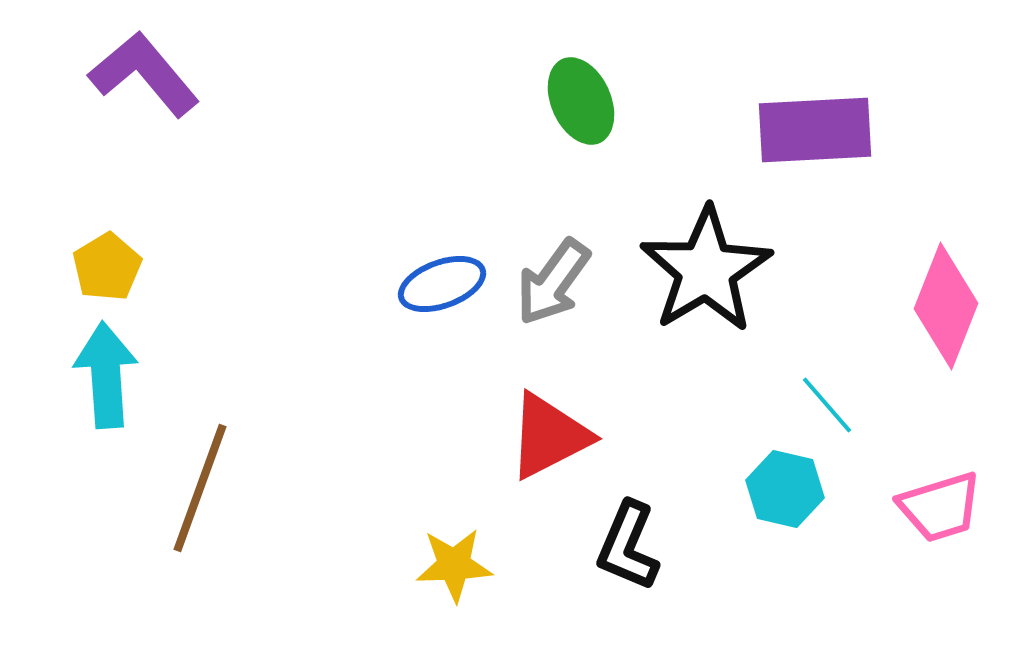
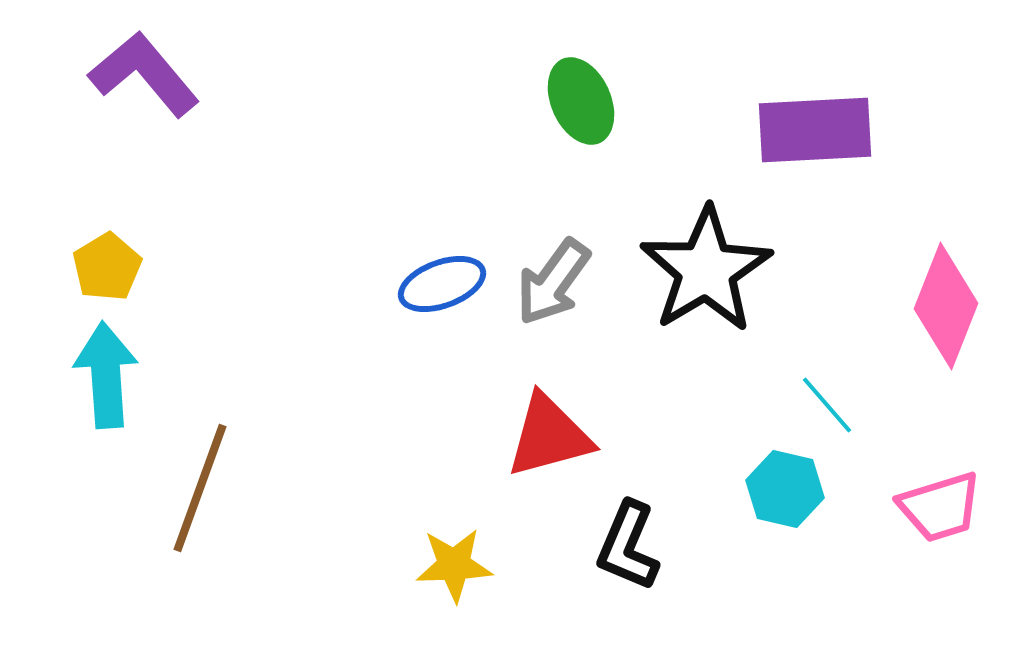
red triangle: rotated 12 degrees clockwise
